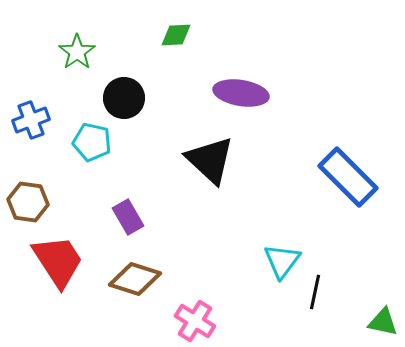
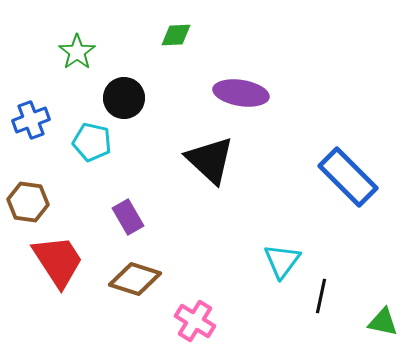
black line: moved 6 px right, 4 px down
